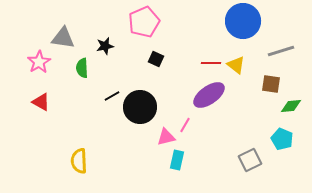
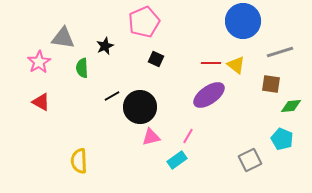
black star: rotated 12 degrees counterclockwise
gray line: moved 1 px left, 1 px down
pink line: moved 3 px right, 11 px down
pink triangle: moved 15 px left
cyan rectangle: rotated 42 degrees clockwise
